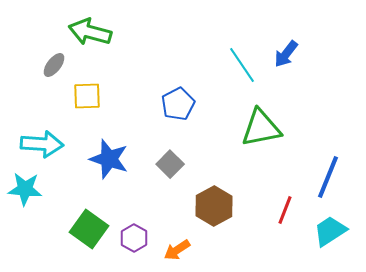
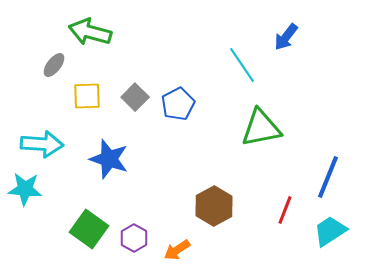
blue arrow: moved 17 px up
gray square: moved 35 px left, 67 px up
